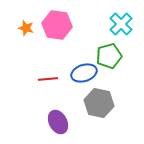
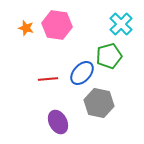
blue ellipse: moved 2 px left; rotated 30 degrees counterclockwise
